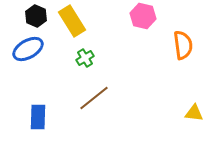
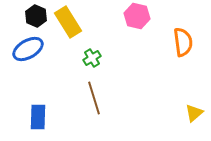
pink hexagon: moved 6 px left
yellow rectangle: moved 4 px left, 1 px down
orange semicircle: moved 3 px up
green cross: moved 7 px right
brown line: rotated 68 degrees counterclockwise
yellow triangle: rotated 48 degrees counterclockwise
